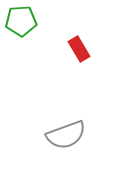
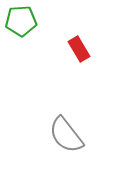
gray semicircle: rotated 72 degrees clockwise
